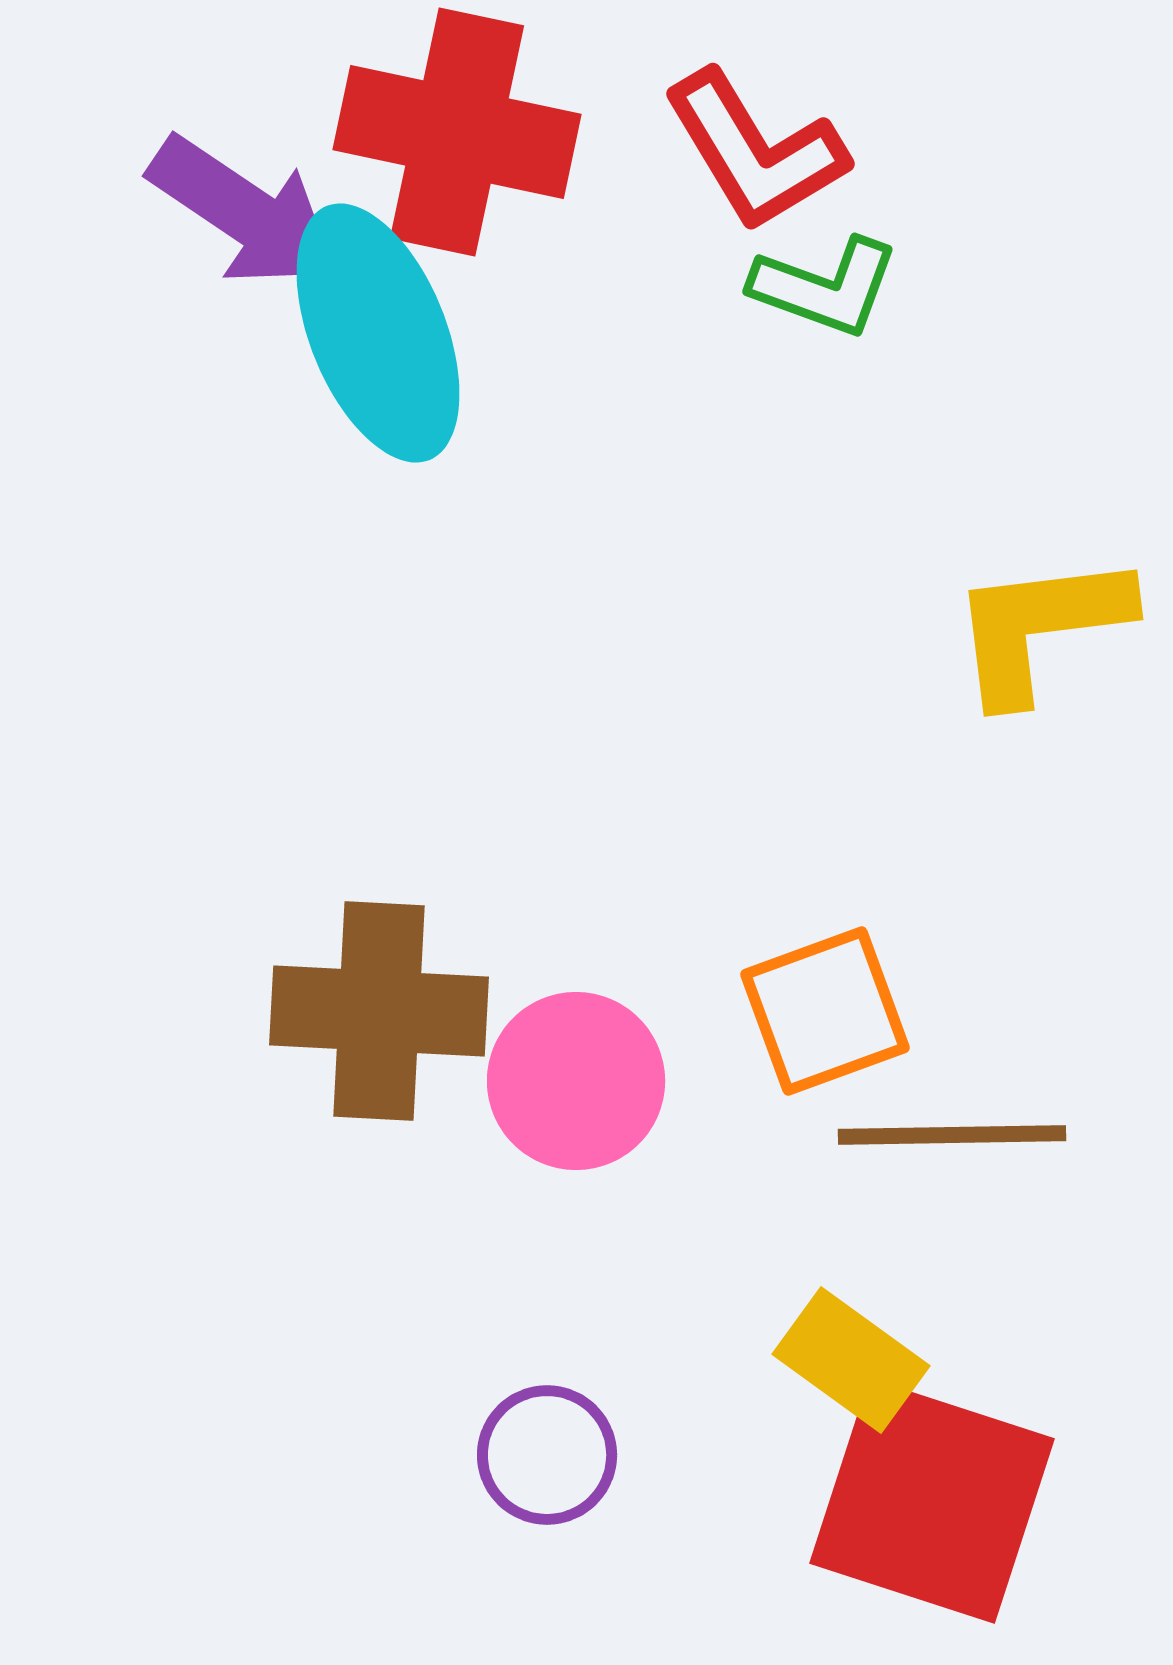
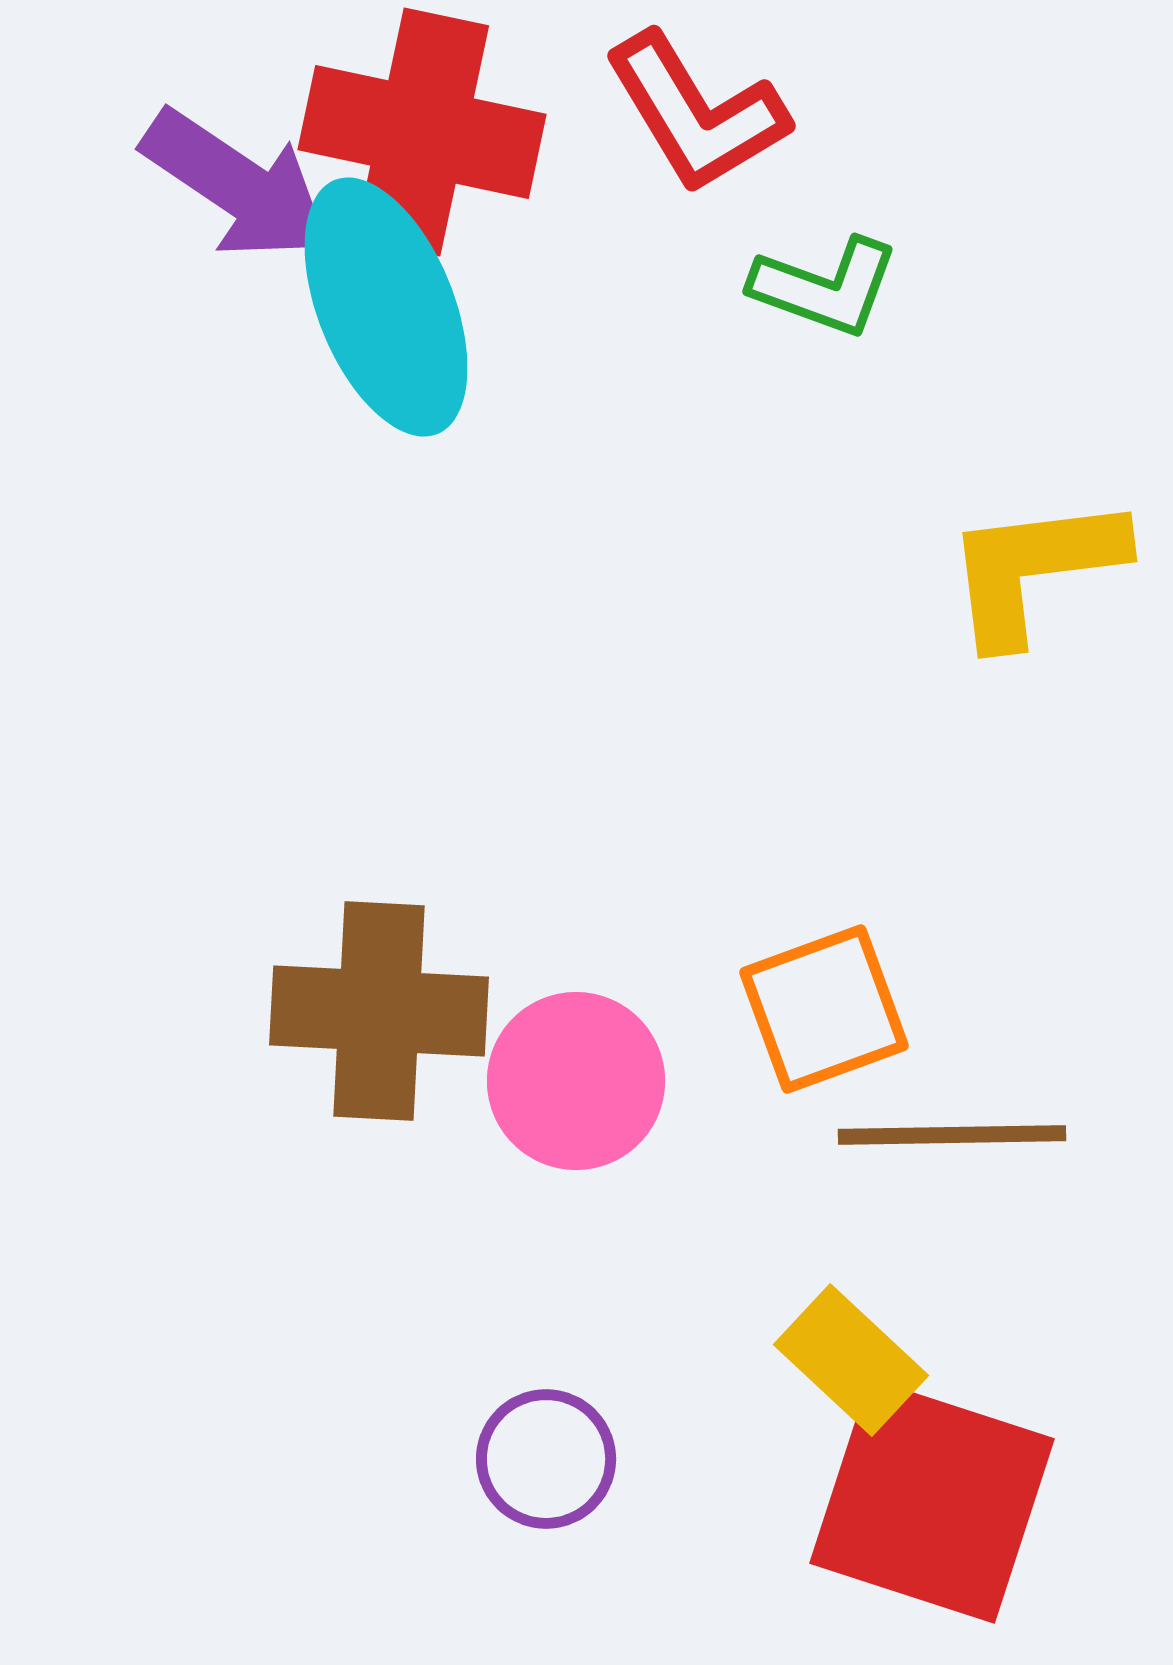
red cross: moved 35 px left
red L-shape: moved 59 px left, 38 px up
purple arrow: moved 7 px left, 27 px up
cyan ellipse: moved 8 px right, 26 px up
yellow L-shape: moved 6 px left, 58 px up
orange square: moved 1 px left, 2 px up
yellow rectangle: rotated 7 degrees clockwise
purple circle: moved 1 px left, 4 px down
